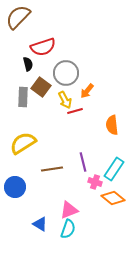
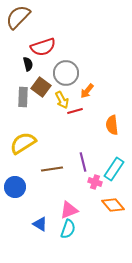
yellow arrow: moved 3 px left
orange diamond: moved 7 px down; rotated 10 degrees clockwise
